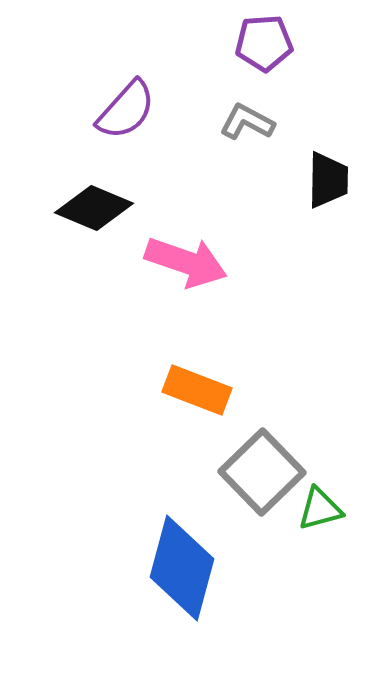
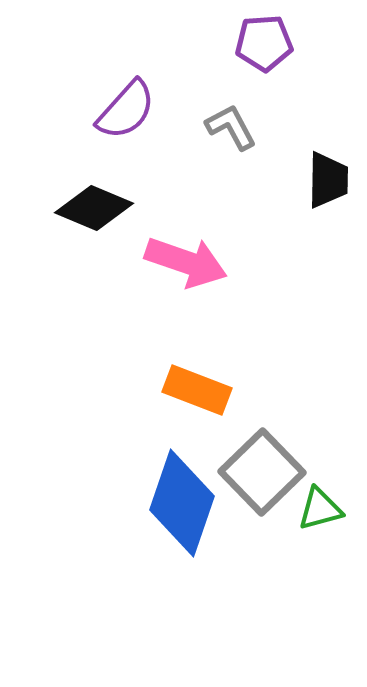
gray L-shape: moved 16 px left, 5 px down; rotated 34 degrees clockwise
blue diamond: moved 65 px up; rotated 4 degrees clockwise
